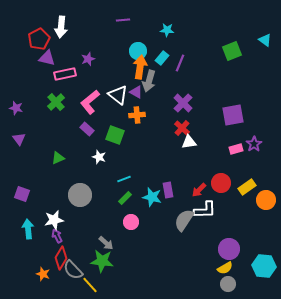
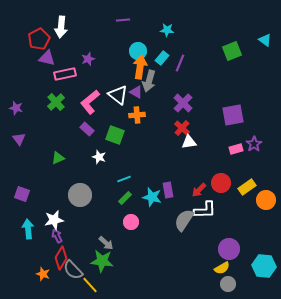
yellow semicircle at (225, 268): moved 3 px left
